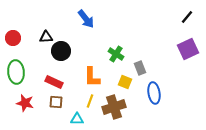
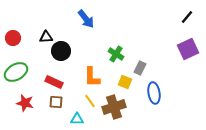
gray rectangle: rotated 48 degrees clockwise
green ellipse: rotated 65 degrees clockwise
yellow line: rotated 56 degrees counterclockwise
